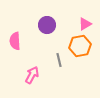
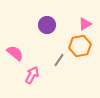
pink semicircle: moved 12 px down; rotated 132 degrees clockwise
gray line: rotated 48 degrees clockwise
